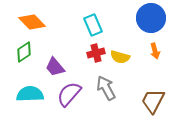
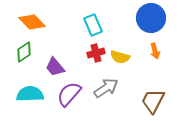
gray arrow: rotated 85 degrees clockwise
